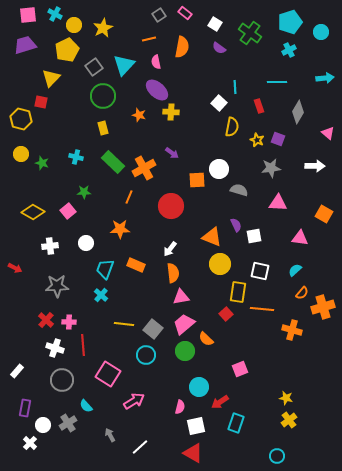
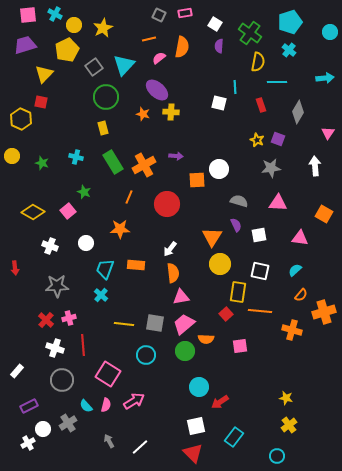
pink rectangle at (185, 13): rotated 48 degrees counterclockwise
gray square at (159, 15): rotated 32 degrees counterclockwise
cyan circle at (321, 32): moved 9 px right
purple semicircle at (219, 48): moved 2 px up; rotated 56 degrees clockwise
cyan cross at (289, 50): rotated 24 degrees counterclockwise
pink semicircle at (156, 62): moved 3 px right, 4 px up; rotated 64 degrees clockwise
yellow triangle at (51, 78): moved 7 px left, 4 px up
green circle at (103, 96): moved 3 px right, 1 px down
white square at (219, 103): rotated 28 degrees counterclockwise
red rectangle at (259, 106): moved 2 px right, 1 px up
orange star at (139, 115): moved 4 px right, 1 px up
yellow hexagon at (21, 119): rotated 10 degrees clockwise
yellow semicircle at (232, 127): moved 26 px right, 65 px up
pink triangle at (328, 133): rotated 24 degrees clockwise
purple arrow at (172, 153): moved 4 px right, 3 px down; rotated 32 degrees counterclockwise
yellow circle at (21, 154): moved 9 px left, 2 px down
green rectangle at (113, 162): rotated 15 degrees clockwise
white arrow at (315, 166): rotated 96 degrees counterclockwise
orange cross at (144, 168): moved 3 px up
gray semicircle at (239, 190): moved 11 px down
green star at (84, 192): rotated 24 degrees clockwise
red circle at (171, 206): moved 4 px left, 2 px up
white square at (254, 236): moved 5 px right, 1 px up
orange triangle at (212, 237): rotated 40 degrees clockwise
white cross at (50, 246): rotated 28 degrees clockwise
orange rectangle at (136, 265): rotated 18 degrees counterclockwise
red arrow at (15, 268): rotated 56 degrees clockwise
orange semicircle at (302, 293): moved 1 px left, 2 px down
orange cross at (323, 307): moved 1 px right, 5 px down
orange line at (262, 309): moved 2 px left, 2 px down
pink cross at (69, 322): moved 4 px up; rotated 16 degrees counterclockwise
gray square at (153, 329): moved 2 px right, 6 px up; rotated 30 degrees counterclockwise
orange semicircle at (206, 339): rotated 42 degrees counterclockwise
pink square at (240, 369): moved 23 px up; rotated 14 degrees clockwise
pink semicircle at (180, 407): moved 74 px left, 2 px up
purple rectangle at (25, 408): moved 4 px right, 2 px up; rotated 54 degrees clockwise
yellow cross at (289, 420): moved 5 px down
cyan rectangle at (236, 423): moved 2 px left, 14 px down; rotated 18 degrees clockwise
white circle at (43, 425): moved 4 px down
gray arrow at (110, 435): moved 1 px left, 6 px down
white cross at (30, 443): moved 2 px left; rotated 16 degrees clockwise
red triangle at (193, 453): rotated 15 degrees clockwise
